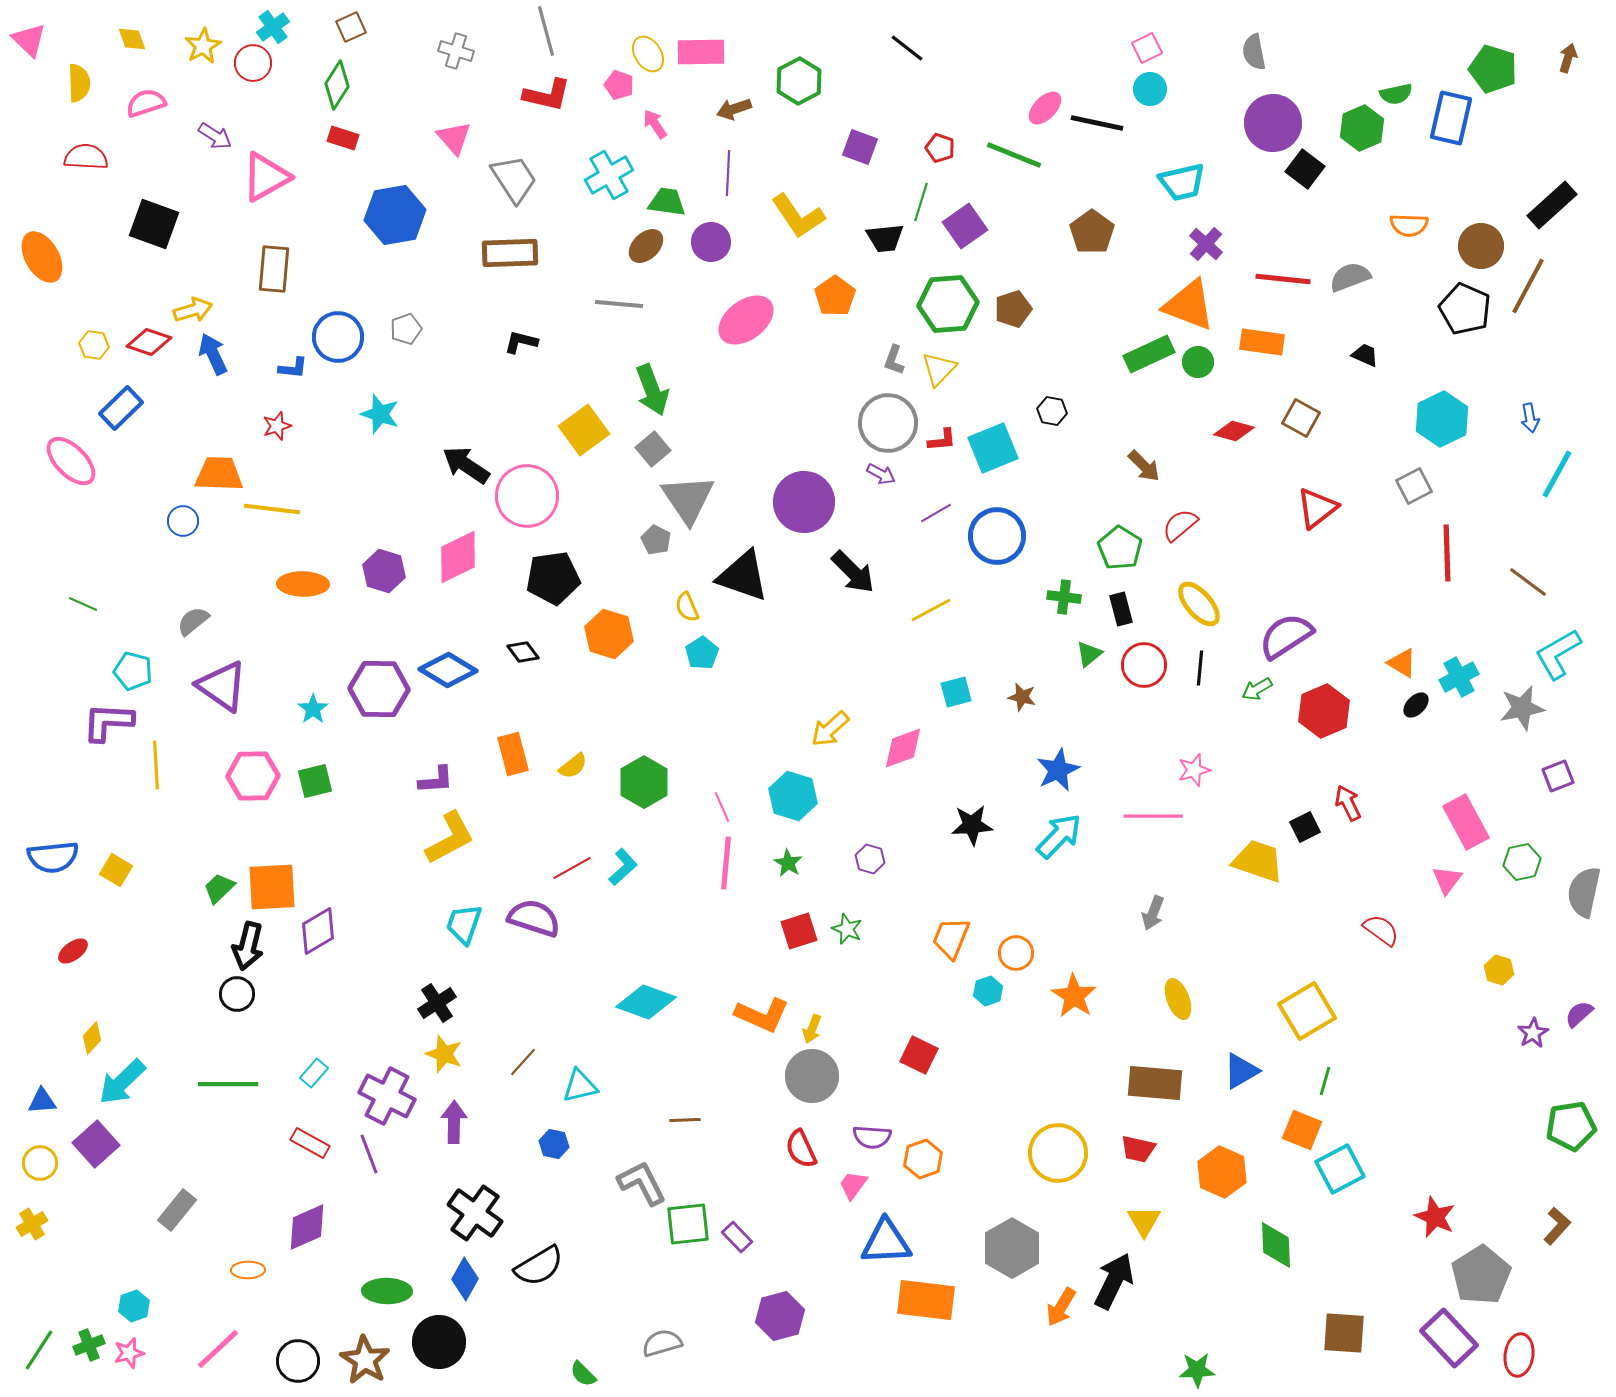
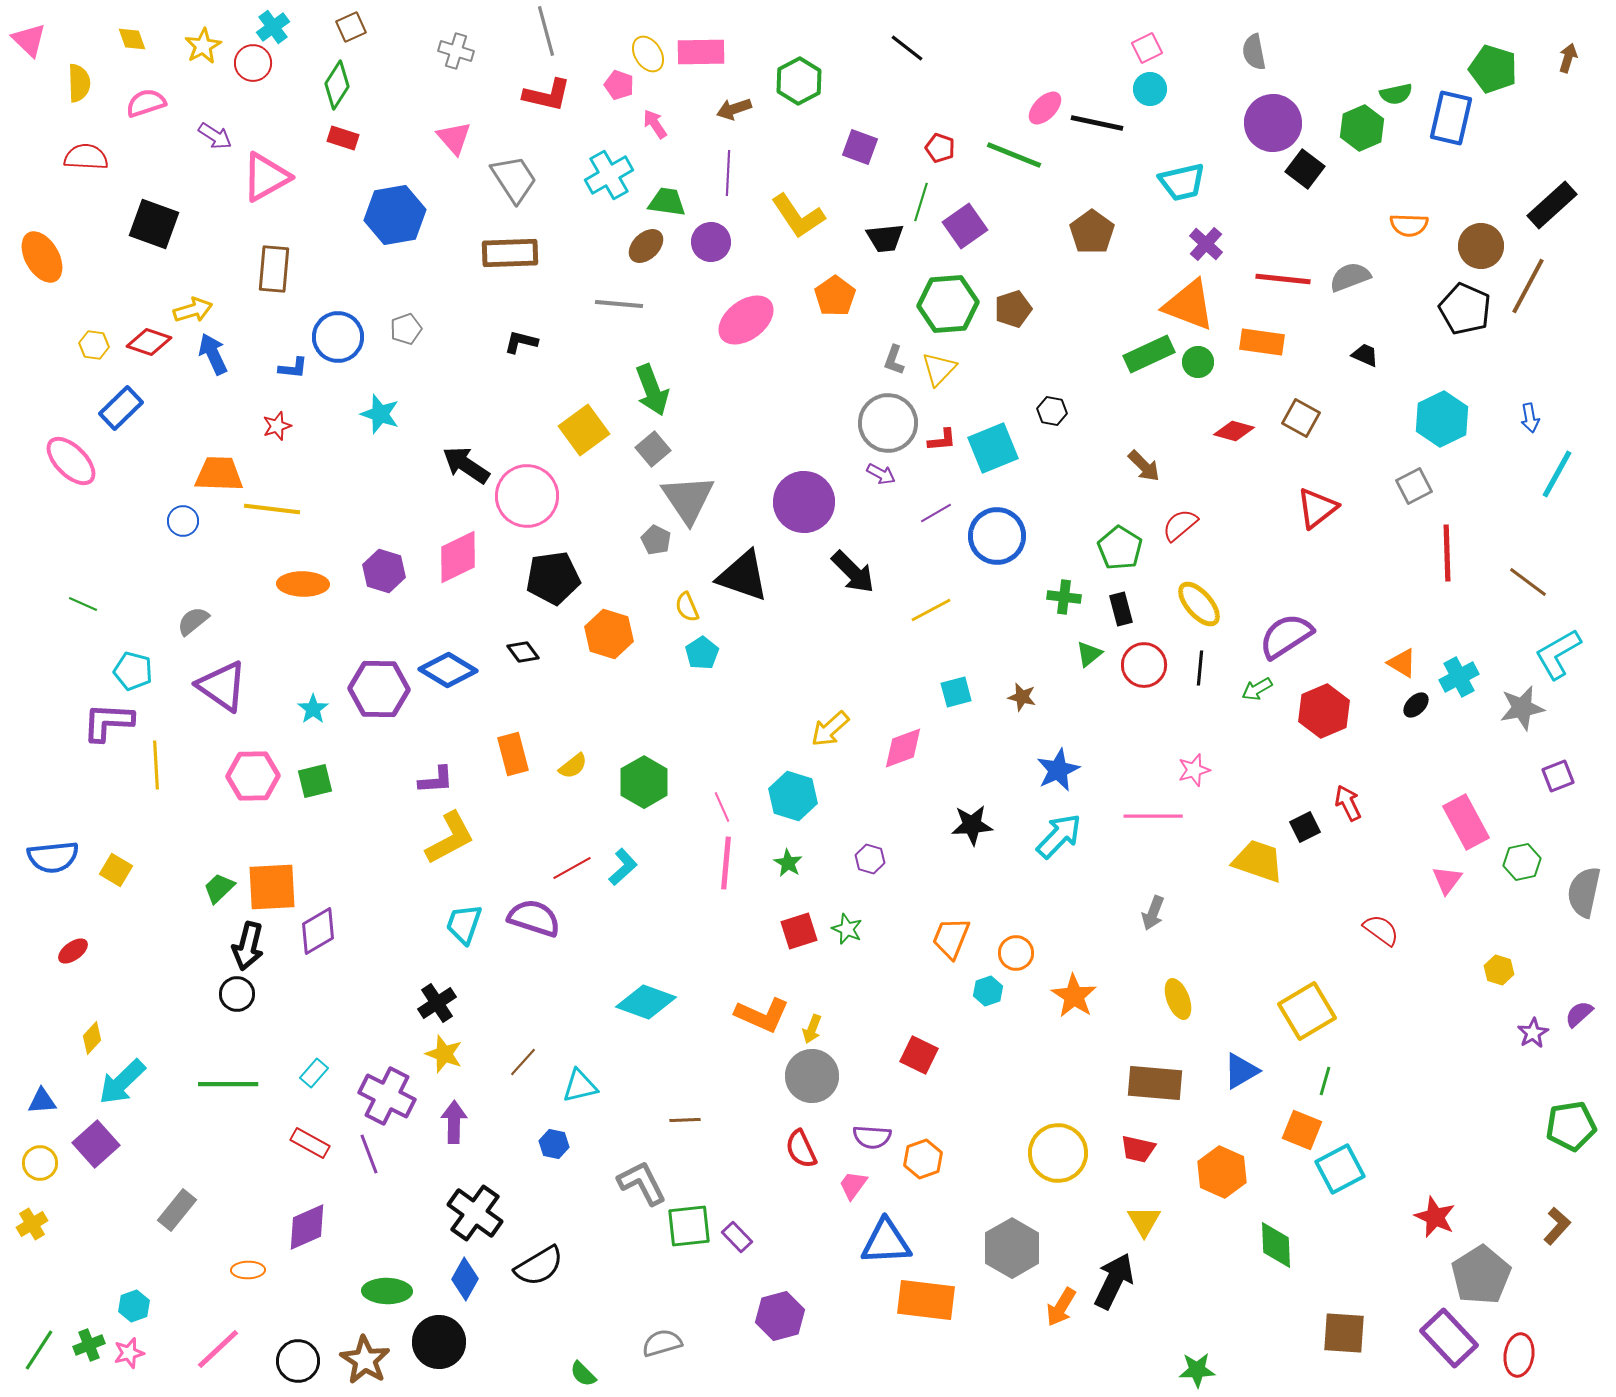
green square at (688, 1224): moved 1 px right, 2 px down
